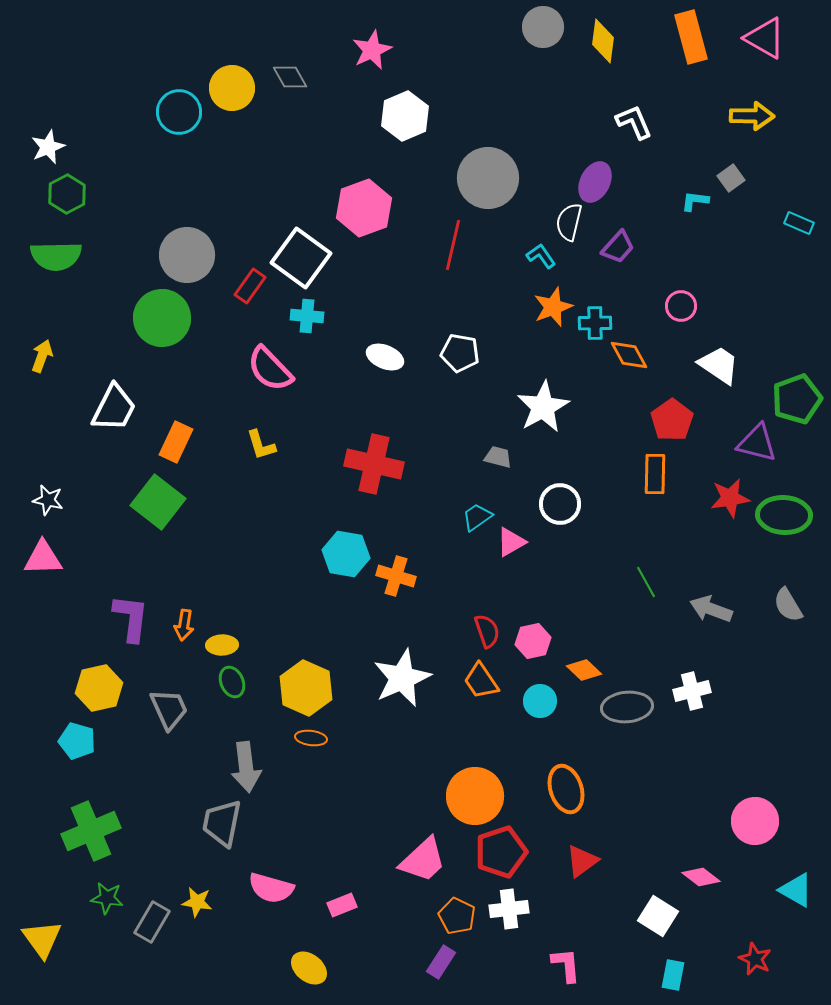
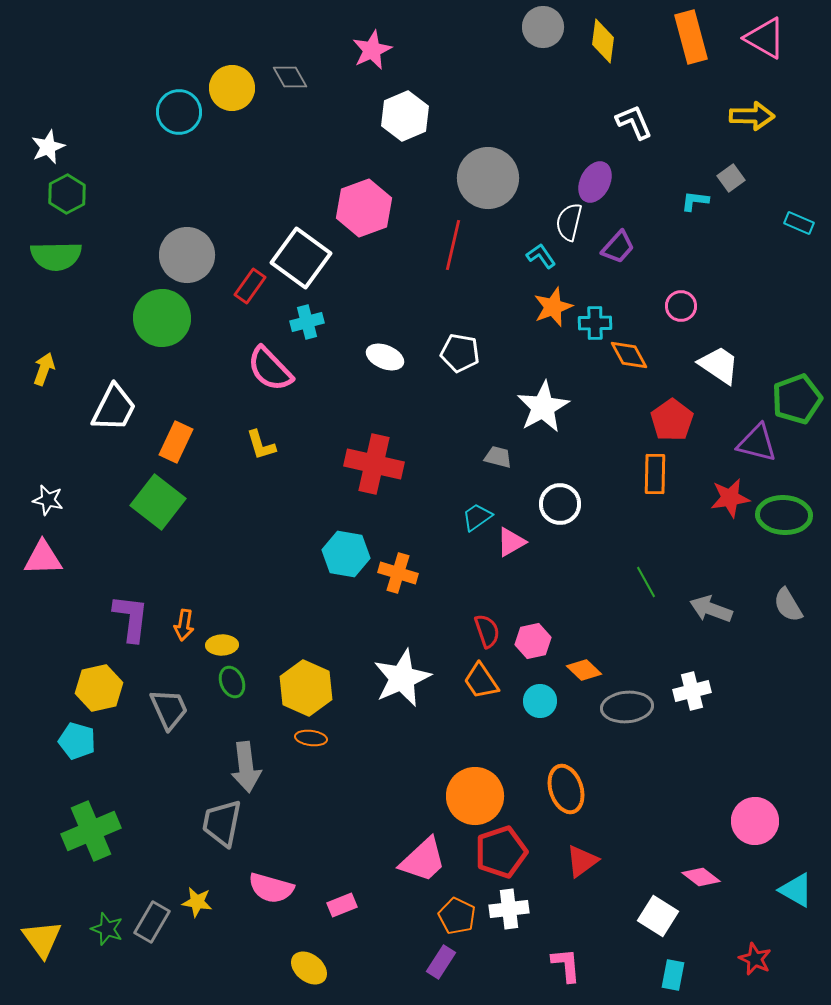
cyan cross at (307, 316): moved 6 px down; rotated 20 degrees counterclockwise
yellow arrow at (42, 356): moved 2 px right, 13 px down
orange cross at (396, 576): moved 2 px right, 3 px up
green star at (107, 898): moved 31 px down; rotated 12 degrees clockwise
